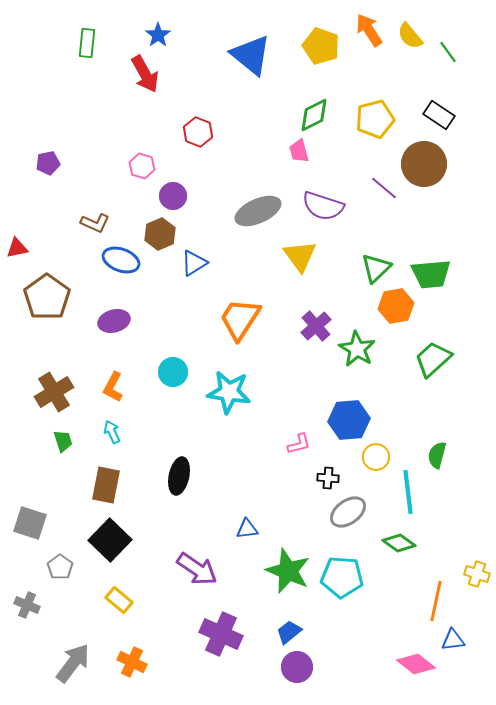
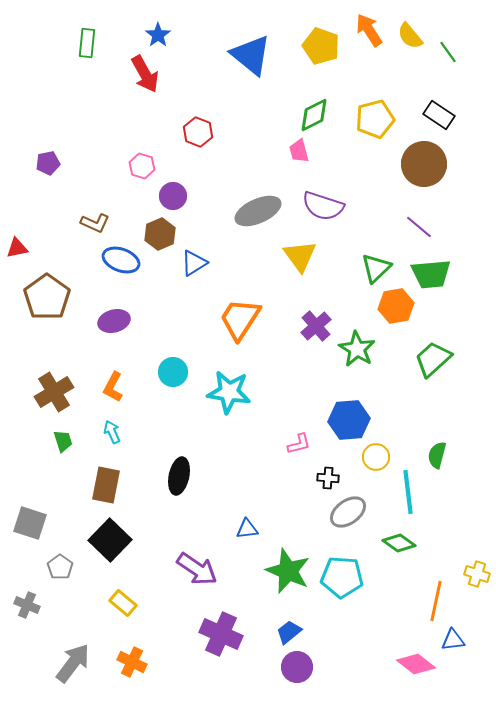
purple line at (384, 188): moved 35 px right, 39 px down
yellow rectangle at (119, 600): moved 4 px right, 3 px down
